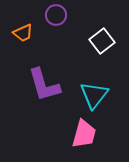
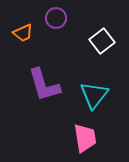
purple circle: moved 3 px down
pink trapezoid: moved 1 px right, 4 px down; rotated 24 degrees counterclockwise
